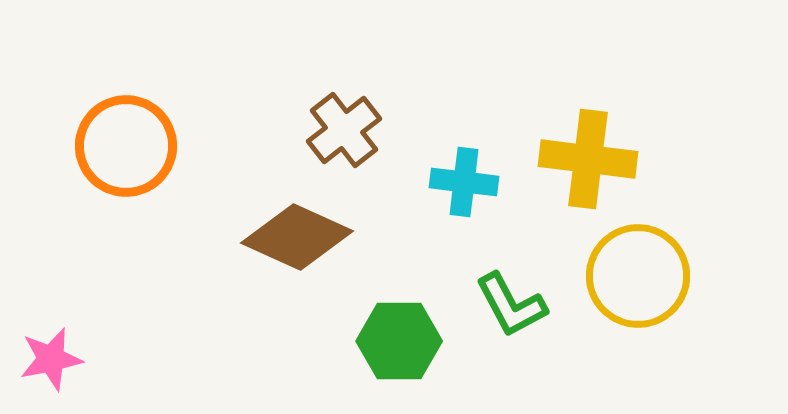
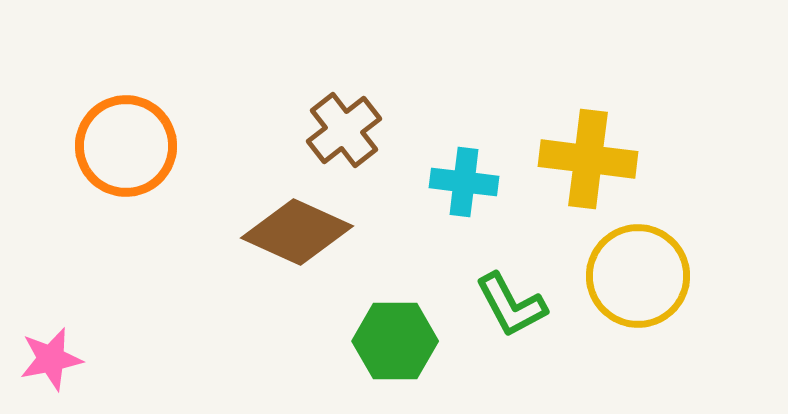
brown diamond: moved 5 px up
green hexagon: moved 4 px left
